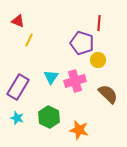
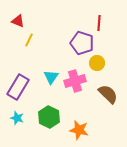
yellow circle: moved 1 px left, 3 px down
